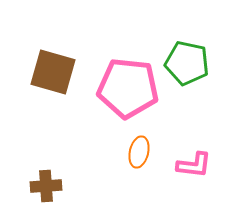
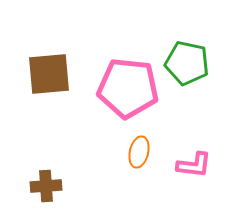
brown square: moved 4 px left, 2 px down; rotated 21 degrees counterclockwise
